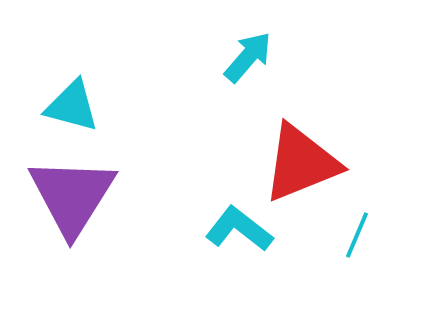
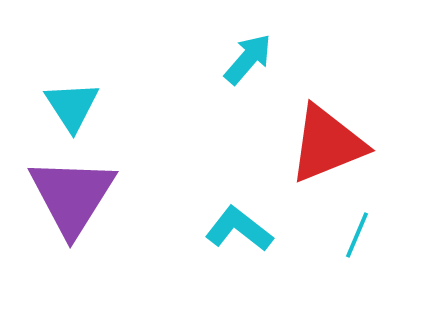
cyan arrow: moved 2 px down
cyan triangle: rotated 42 degrees clockwise
red triangle: moved 26 px right, 19 px up
